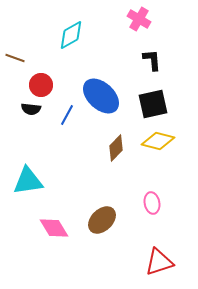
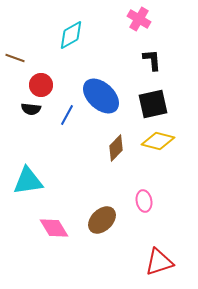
pink ellipse: moved 8 px left, 2 px up
